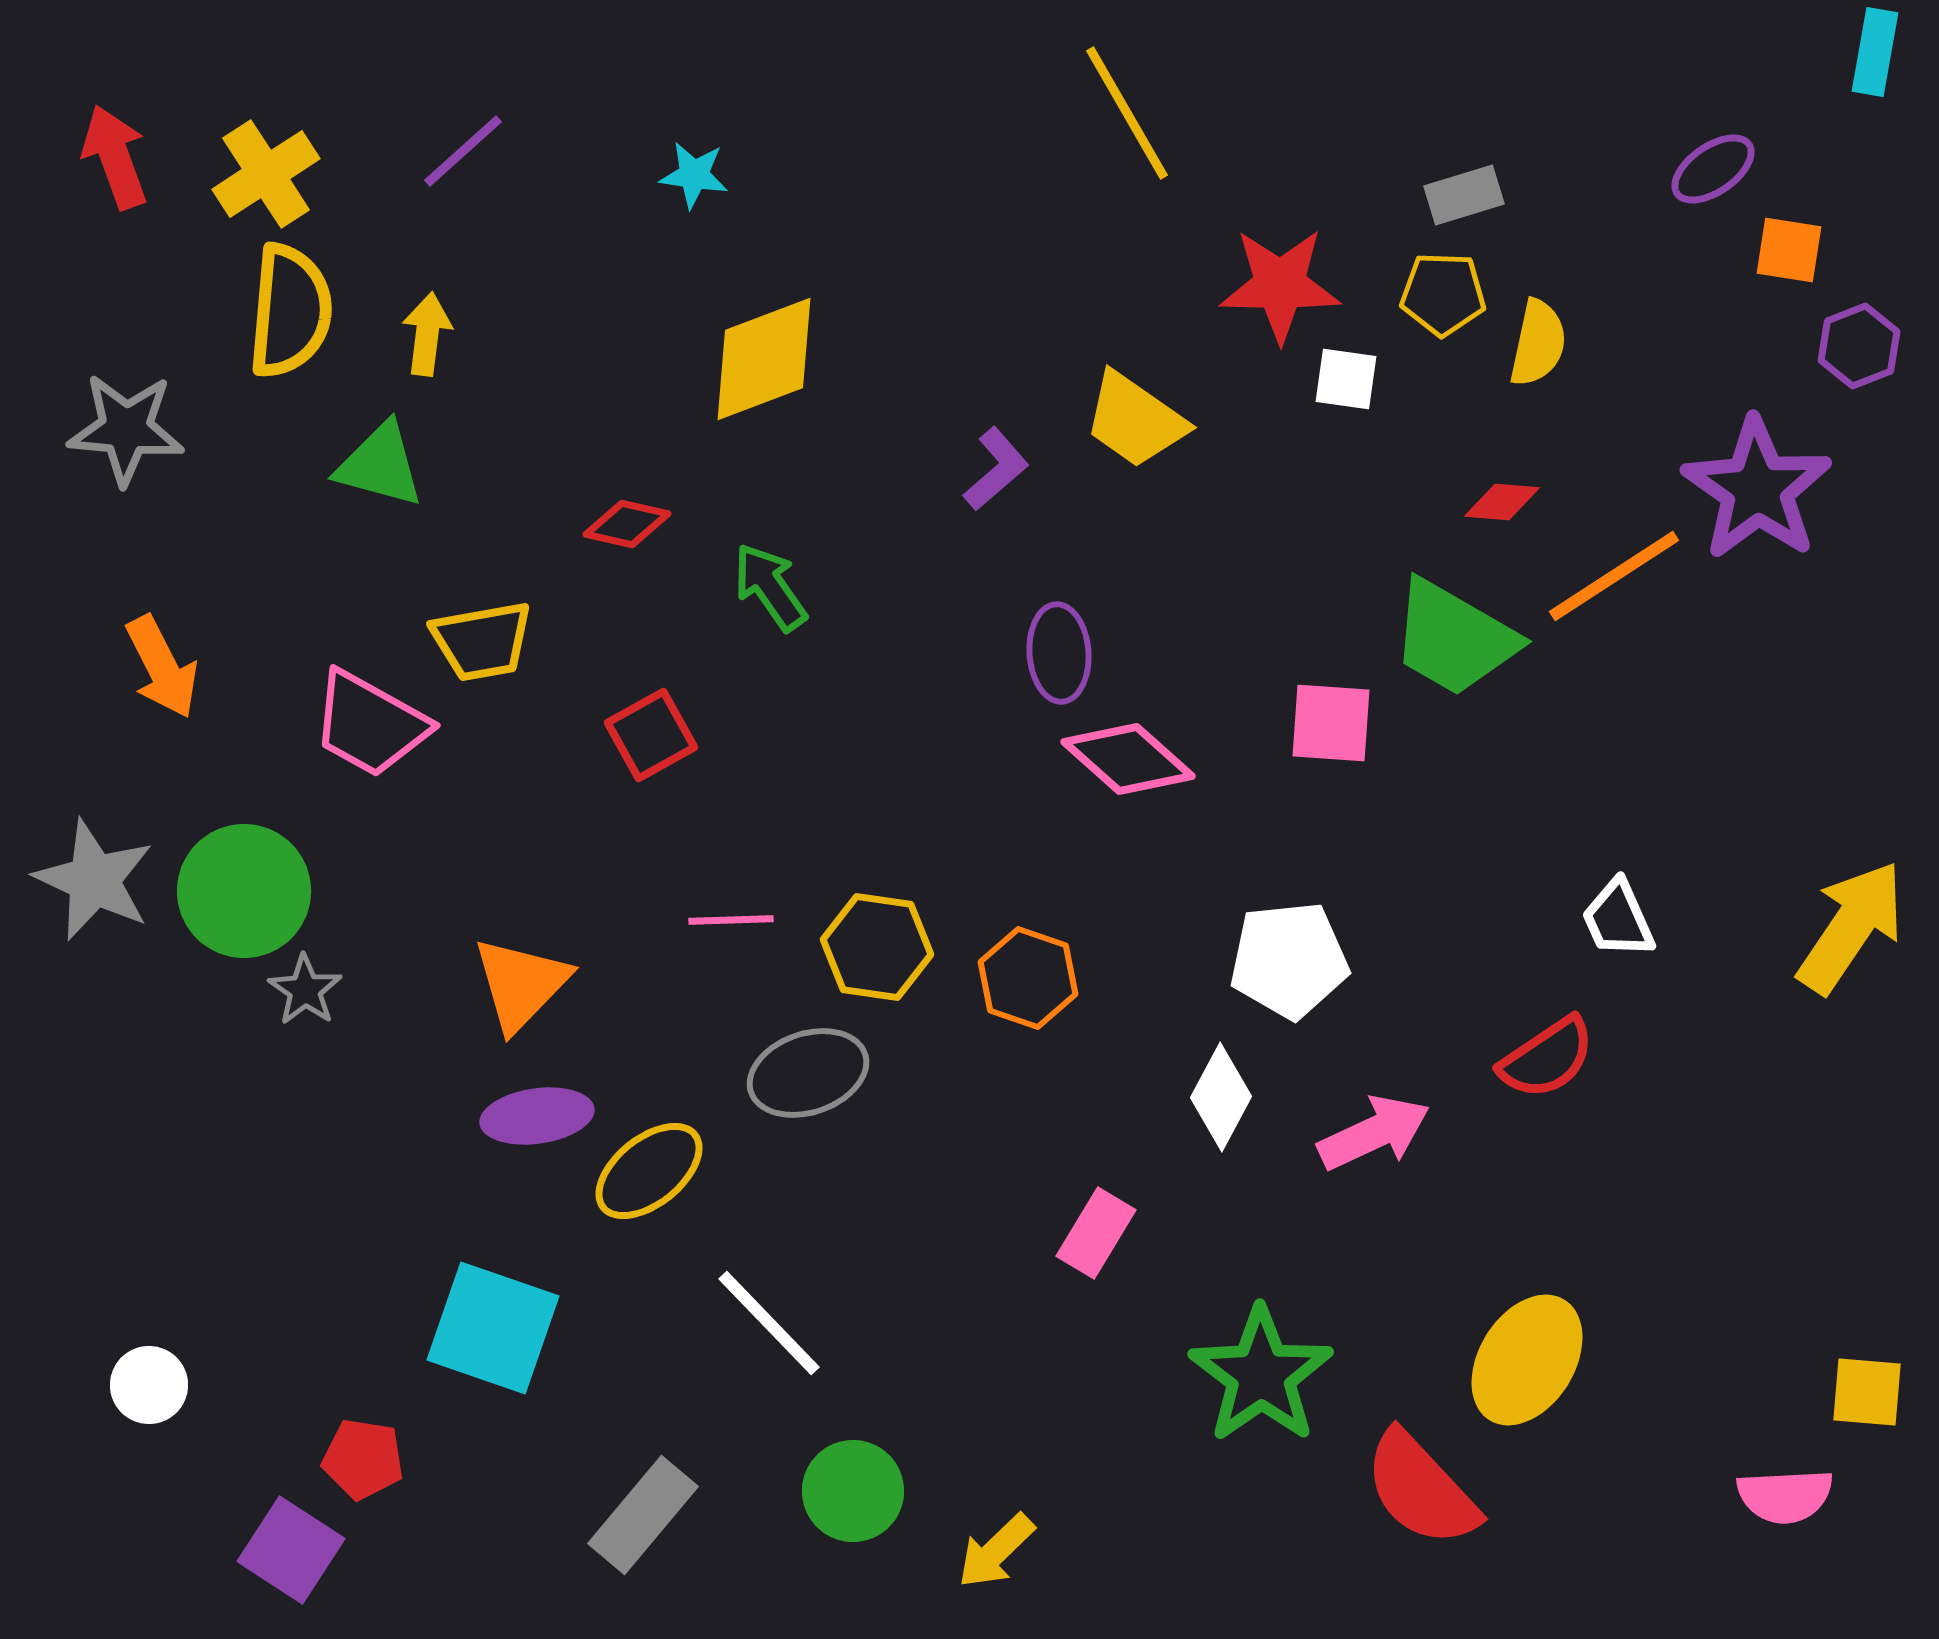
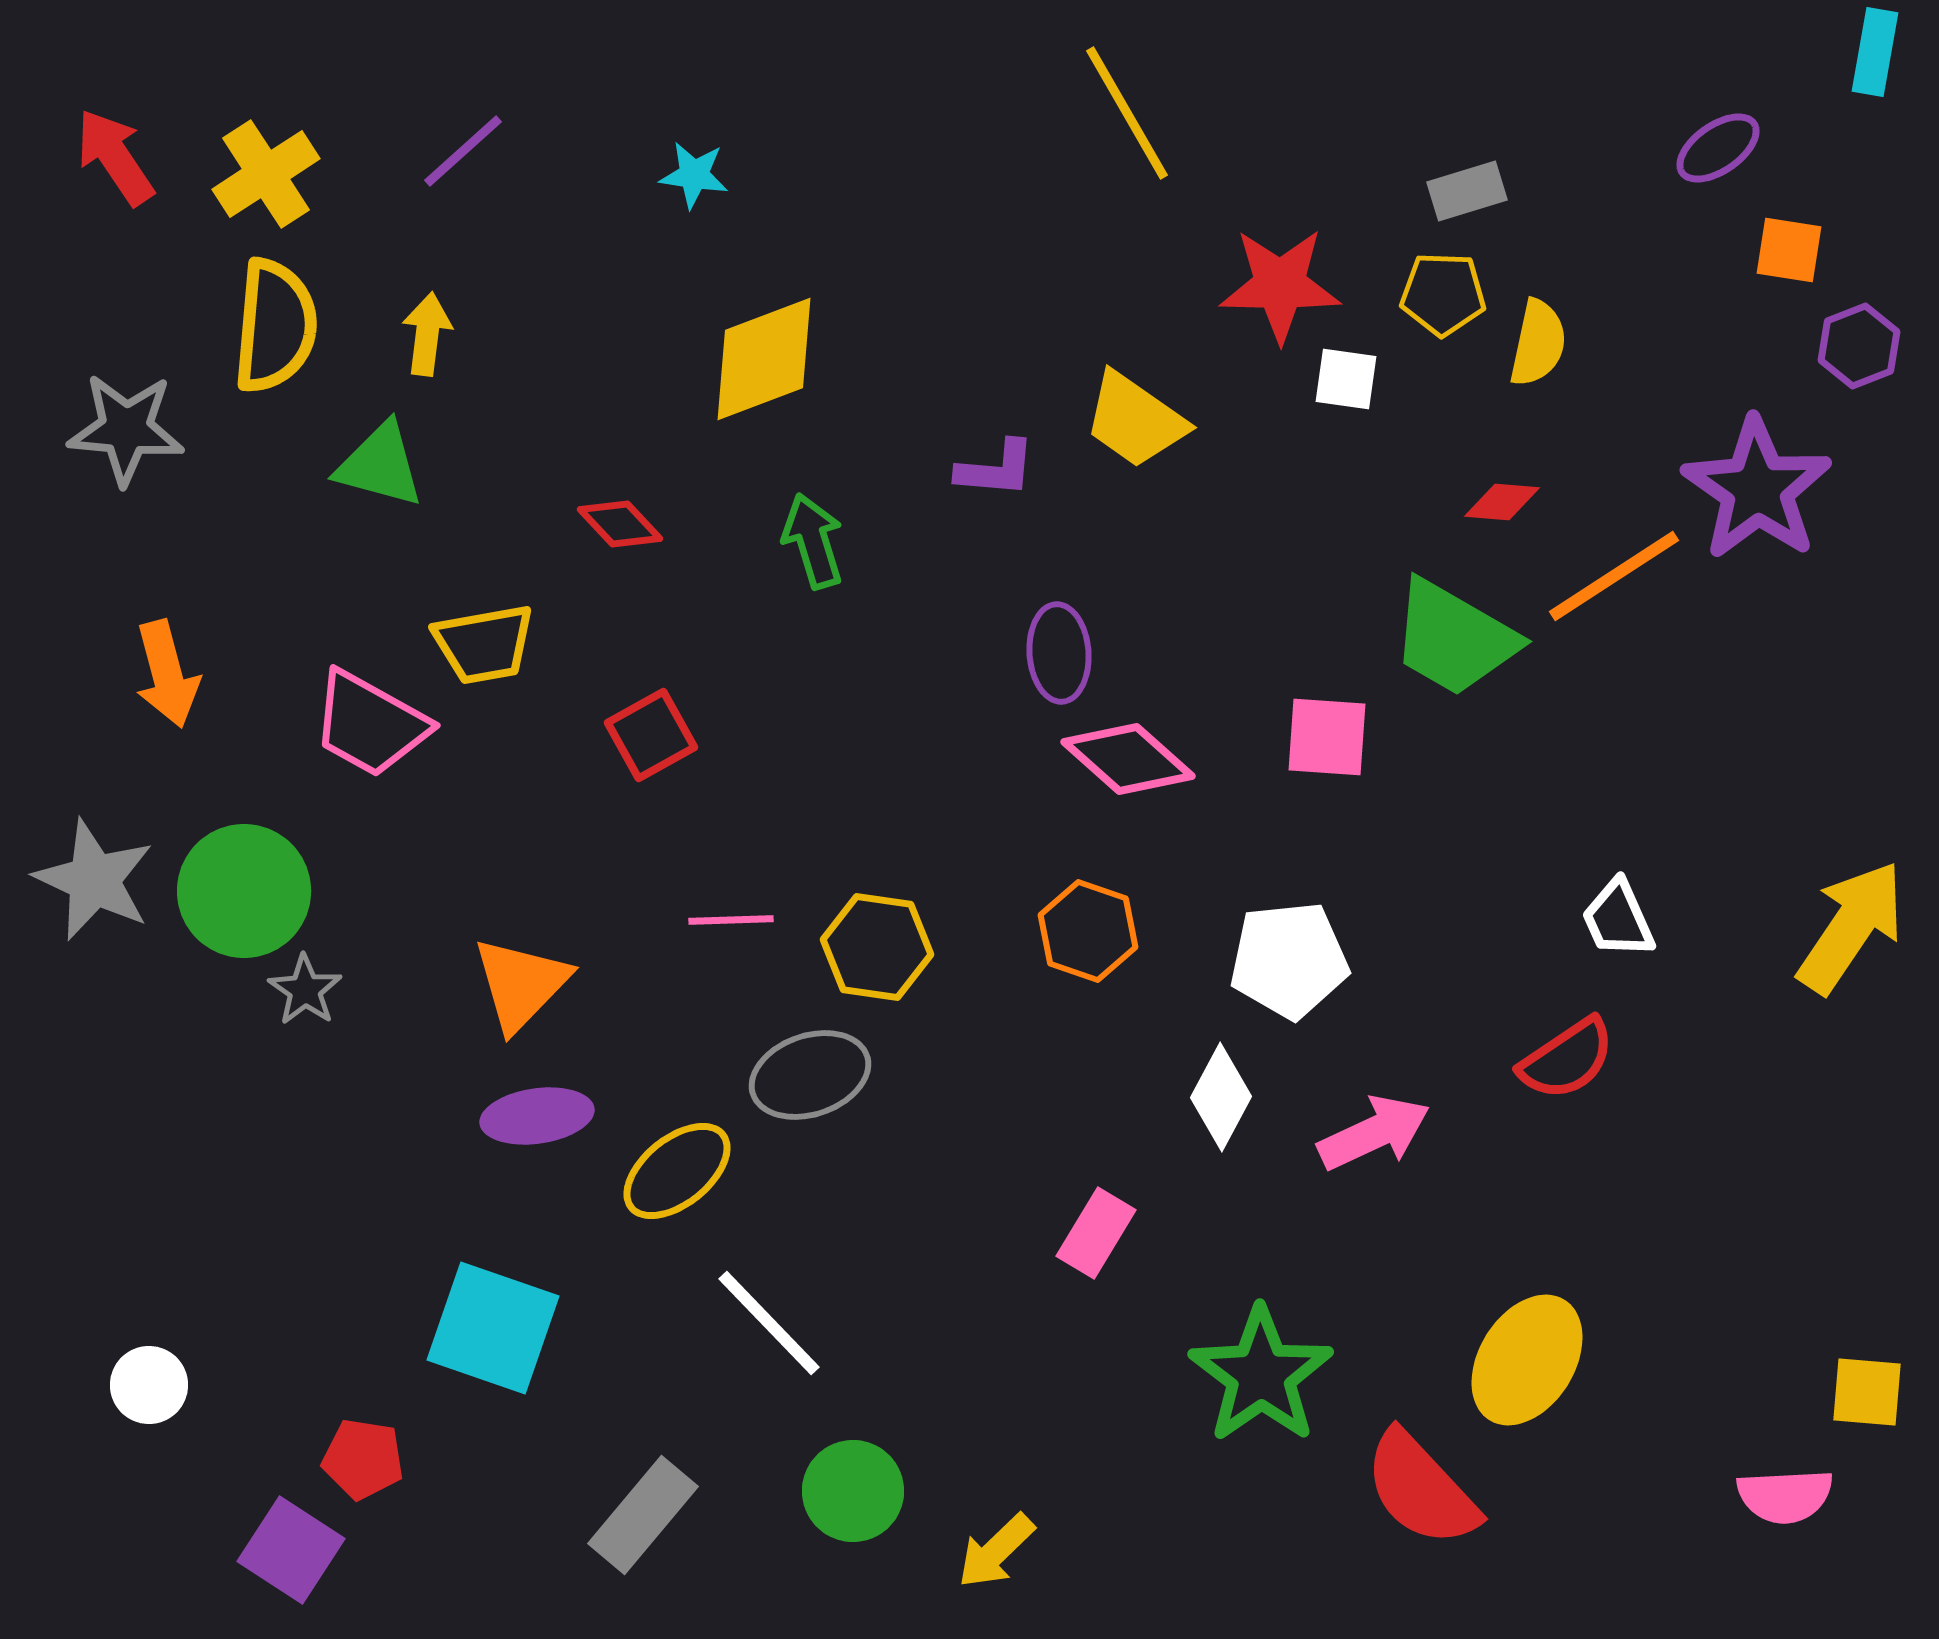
red arrow at (115, 157): rotated 14 degrees counterclockwise
purple ellipse at (1713, 169): moved 5 px right, 21 px up
gray rectangle at (1464, 195): moved 3 px right, 4 px up
yellow semicircle at (290, 311): moved 15 px left, 15 px down
purple L-shape at (996, 469): rotated 46 degrees clockwise
red diamond at (627, 524): moved 7 px left; rotated 34 degrees clockwise
green arrow at (770, 587): moved 43 px right, 46 px up; rotated 18 degrees clockwise
yellow trapezoid at (482, 641): moved 2 px right, 3 px down
orange arrow at (162, 667): moved 5 px right, 7 px down; rotated 12 degrees clockwise
pink square at (1331, 723): moved 4 px left, 14 px down
orange hexagon at (1028, 978): moved 60 px right, 47 px up
red semicircle at (1547, 1058): moved 20 px right, 1 px down
gray ellipse at (808, 1073): moved 2 px right, 2 px down
yellow ellipse at (649, 1171): moved 28 px right
